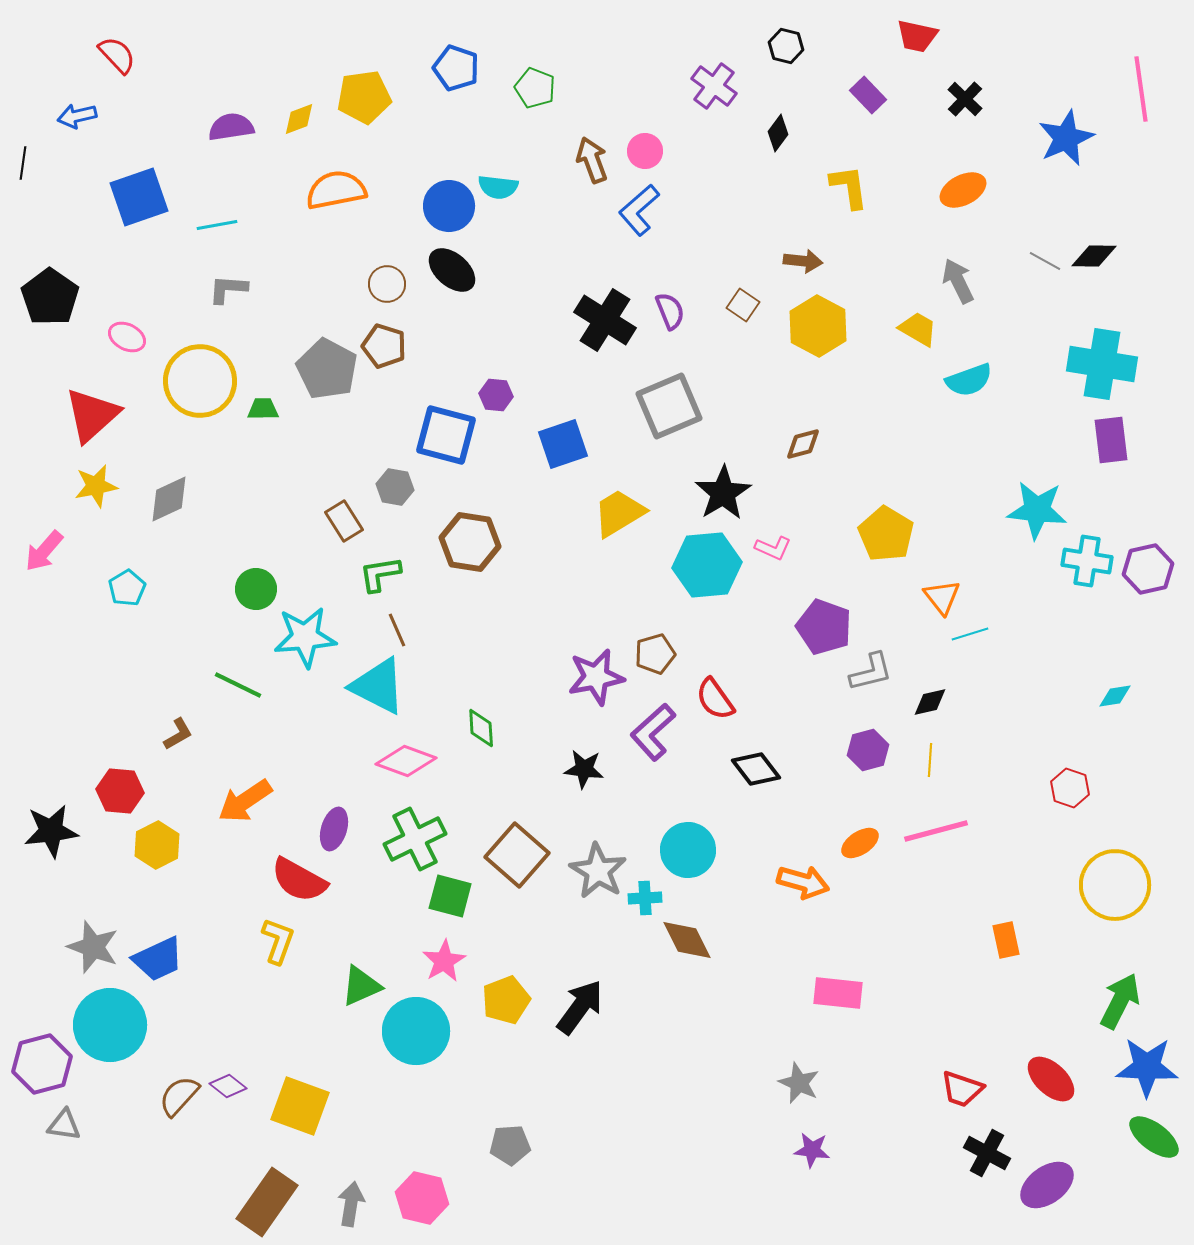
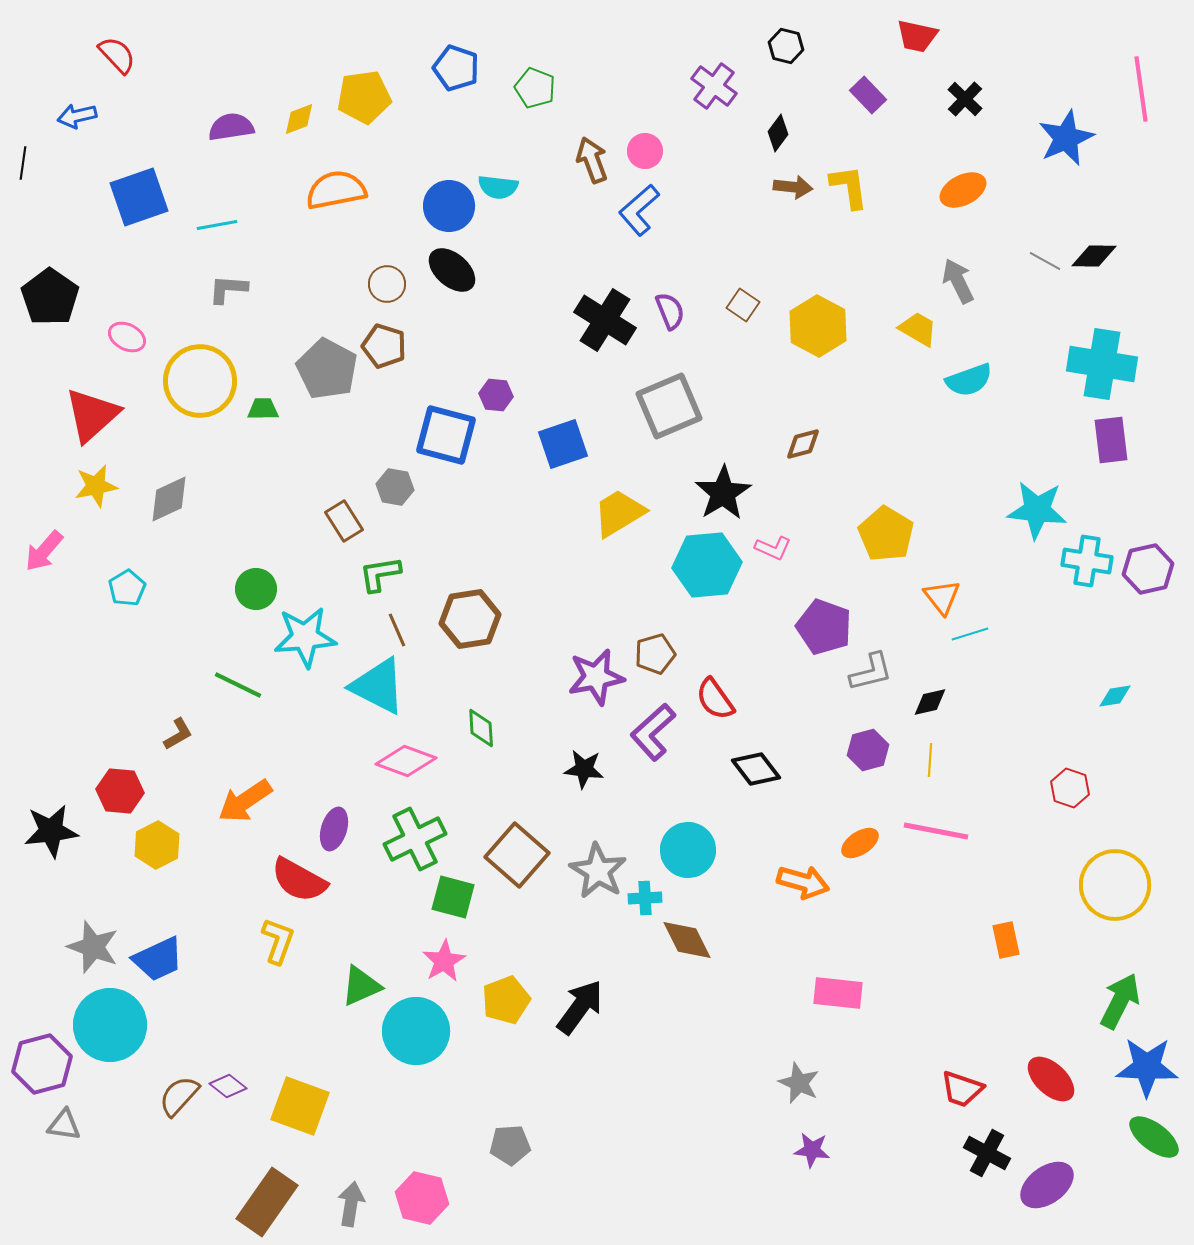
brown arrow at (803, 261): moved 10 px left, 74 px up
brown hexagon at (470, 542): moved 77 px down; rotated 18 degrees counterclockwise
pink line at (936, 831): rotated 26 degrees clockwise
green square at (450, 896): moved 3 px right, 1 px down
